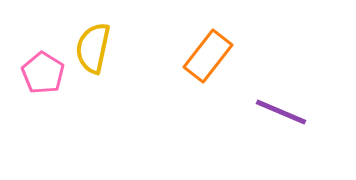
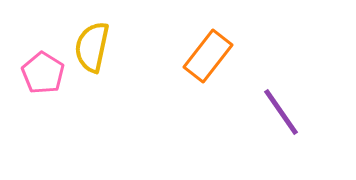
yellow semicircle: moved 1 px left, 1 px up
purple line: rotated 32 degrees clockwise
